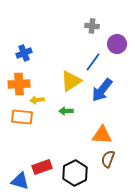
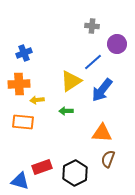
blue line: rotated 12 degrees clockwise
orange rectangle: moved 1 px right, 5 px down
orange triangle: moved 2 px up
